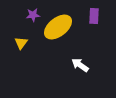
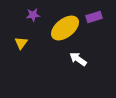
purple rectangle: moved 1 px down; rotated 70 degrees clockwise
yellow ellipse: moved 7 px right, 1 px down
white arrow: moved 2 px left, 6 px up
